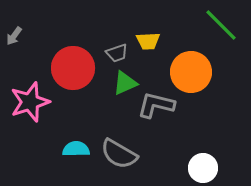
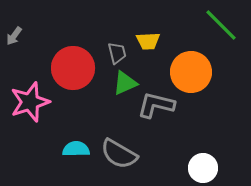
gray trapezoid: rotated 85 degrees counterclockwise
